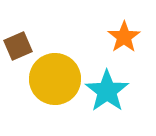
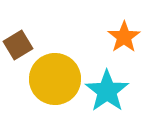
brown square: moved 1 px up; rotated 8 degrees counterclockwise
